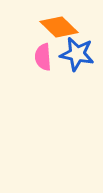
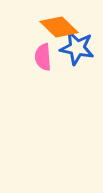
blue star: moved 6 px up
